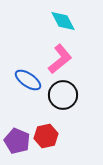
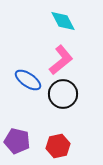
pink L-shape: moved 1 px right, 1 px down
black circle: moved 1 px up
red hexagon: moved 12 px right, 10 px down
purple pentagon: rotated 10 degrees counterclockwise
